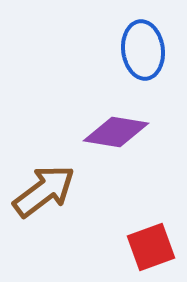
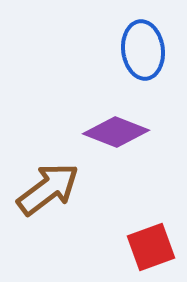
purple diamond: rotated 12 degrees clockwise
brown arrow: moved 4 px right, 2 px up
